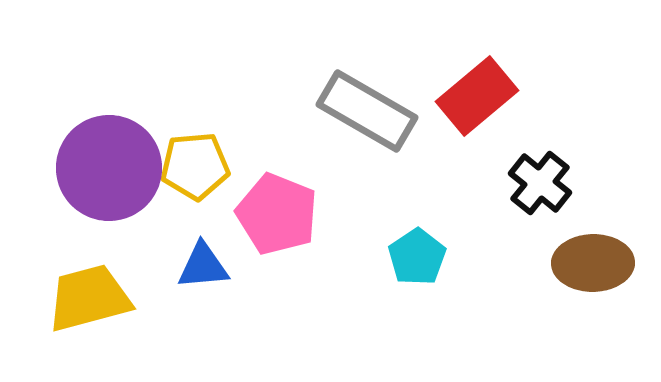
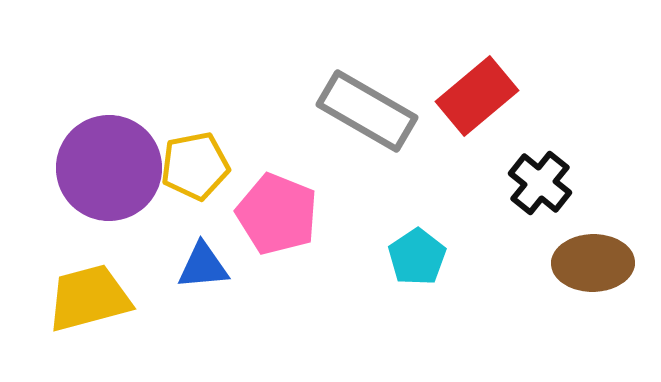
yellow pentagon: rotated 6 degrees counterclockwise
